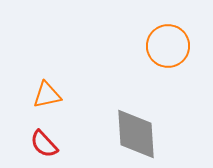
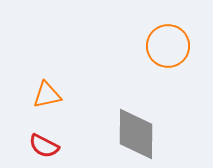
gray diamond: rotated 4 degrees clockwise
red semicircle: moved 2 px down; rotated 20 degrees counterclockwise
